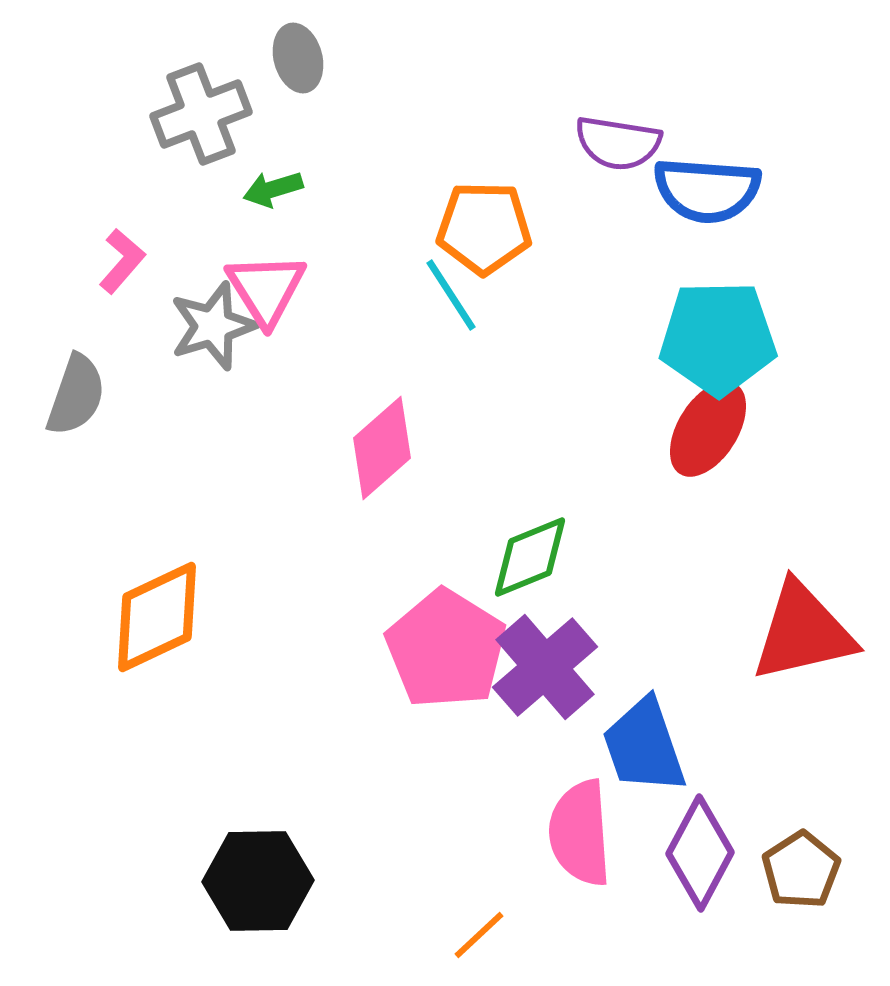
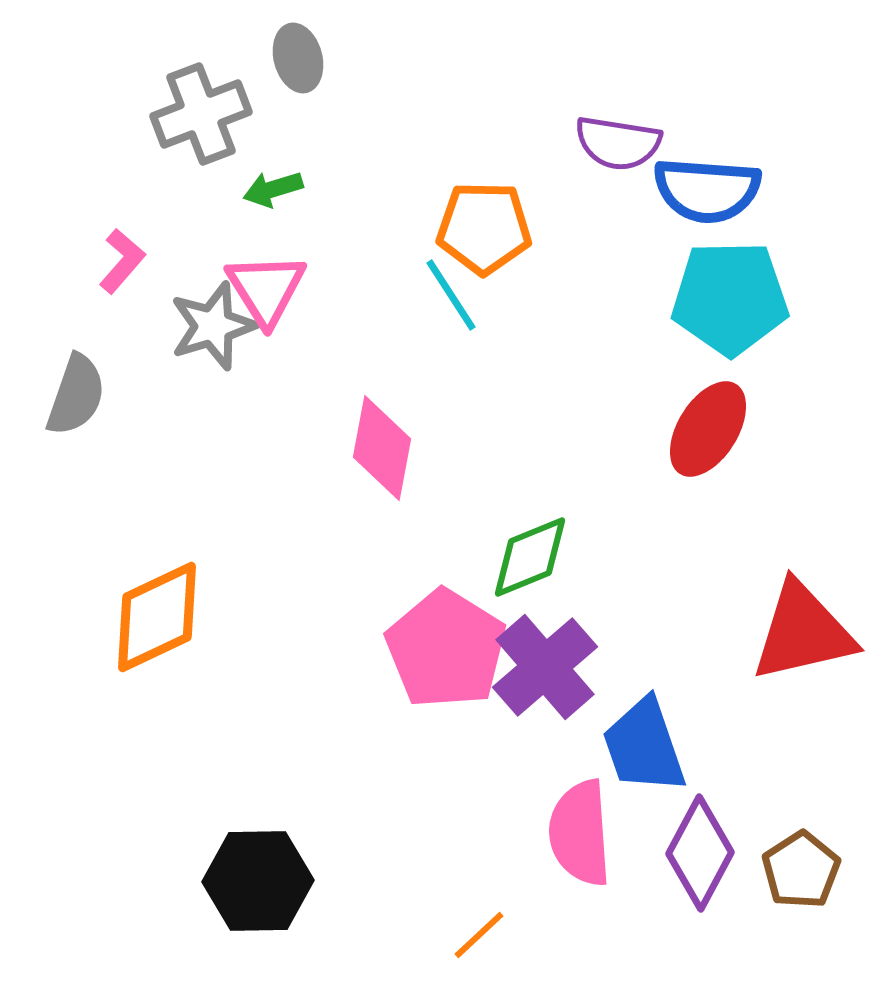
cyan pentagon: moved 12 px right, 40 px up
pink diamond: rotated 38 degrees counterclockwise
